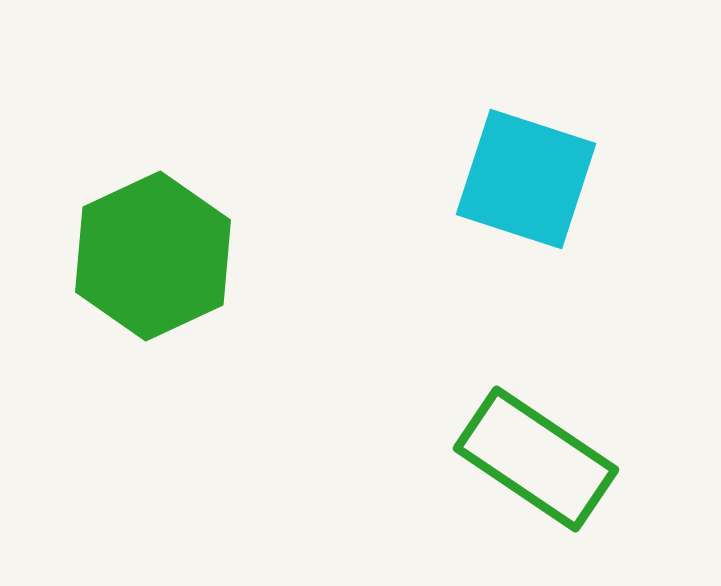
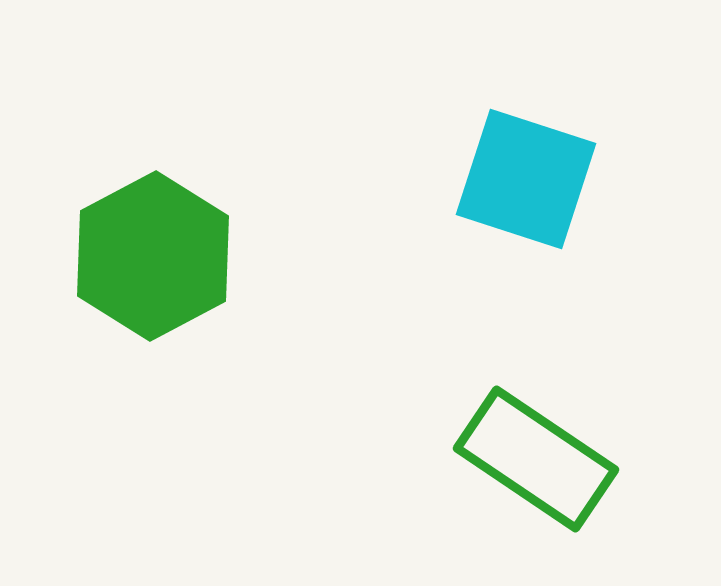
green hexagon: rotated 3 degrees counterclockwise
